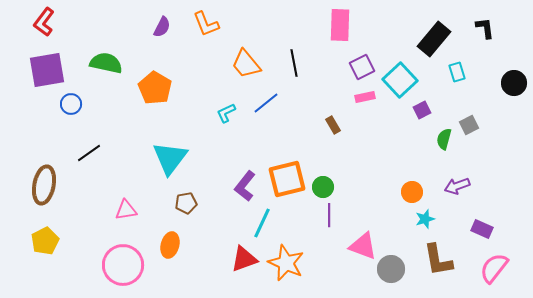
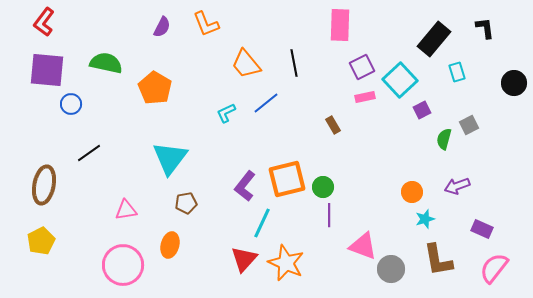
purple square at (47, 70): rotated 15 degrees clockwise
yellow pentagon at (45, 241): moved 4 px left
red triangle at (244, 259): rotated 28 degrees counterclockwise
